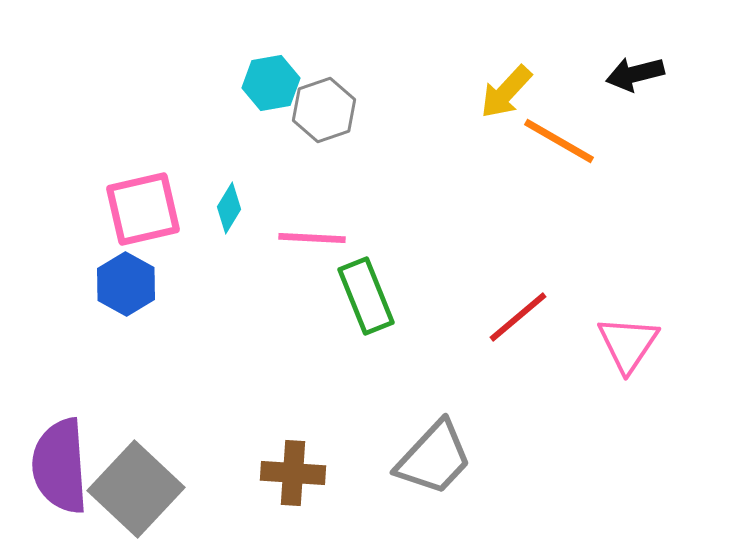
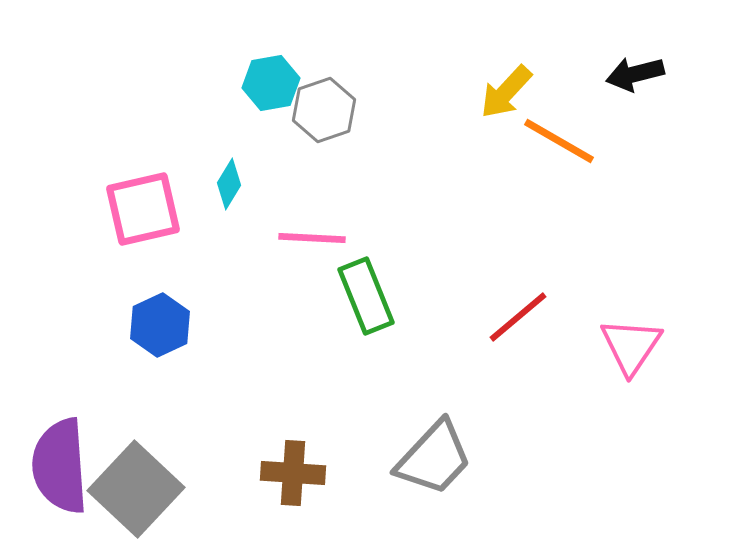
cyan diamond: moved 24 px up
blue hexagon: moved 34 px right, 41 px down; rotated 6 degrees clockwise
pink triangle: moved 3 px right, 2 px down
